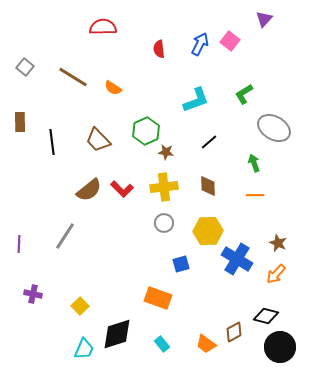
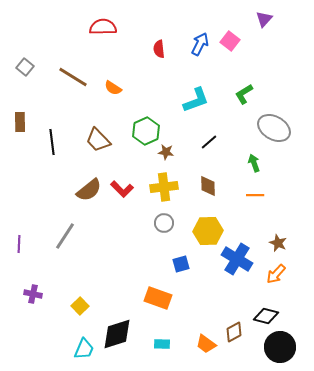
cyan rectangle at (162, 344): rotated 49 degrees counterclockwise
